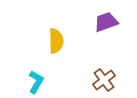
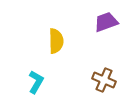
brown cross: rotated 30 degrees counterclockwise
